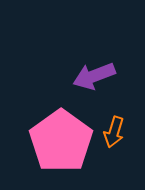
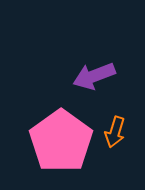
orange arrow: moved 1 px right
